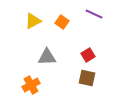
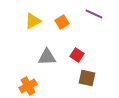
orange square: rotated 24 degrees clockwise
red square: moved 11 px left; rotated 24 degrees counterclockwise
orange cross: moved 3 px left, 1 px down
